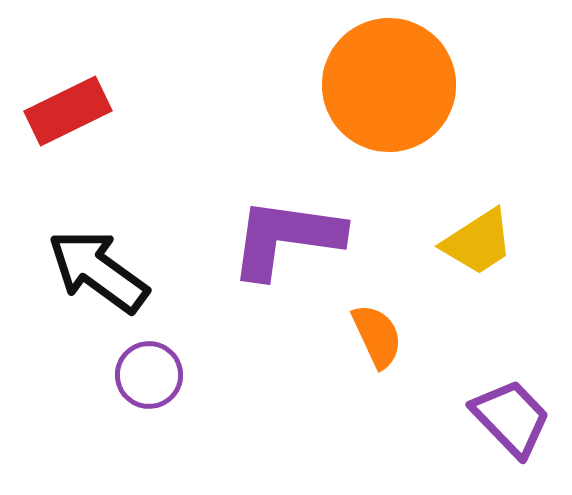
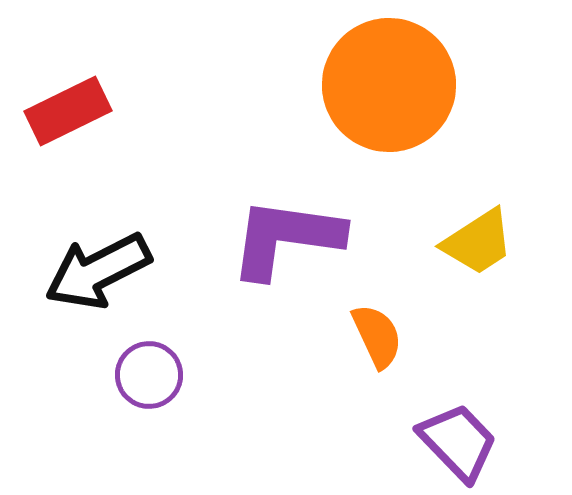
black arrow: rotated 63 degrees counterclockwise
purple trapezoid: moved 53 px left, 24 px down
